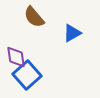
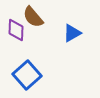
brown semicircle: moved 1 px left
purple diamond: moved 27 px up; rotated 10 degrees clockwise
